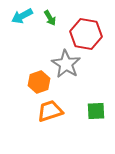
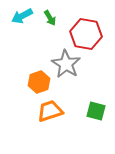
green square: rotated 18 degrees clockwise
